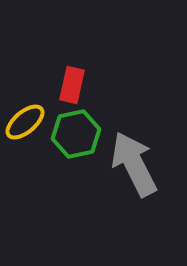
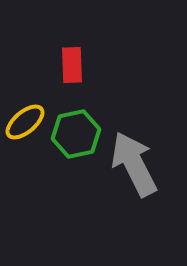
red rectangle: moved 20 px up; rotated 15 degrees counterclockwise
